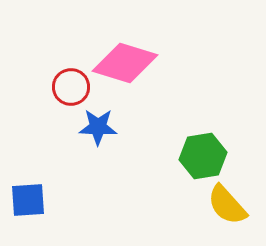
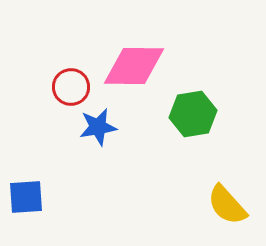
pink diamond: moved 9 px right, 3 px down; rotated 16 degrees counterclockwise
blue star: rotated 12 degrees counterclockwise
green hexagon: moved 10 px left, 42 px up
blue square: moved 2 px left, 3 px up
